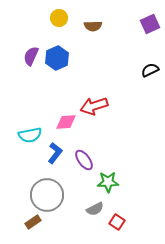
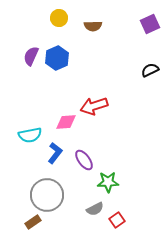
red square: moved 2 px up; rotated 21 degrees clockwise
